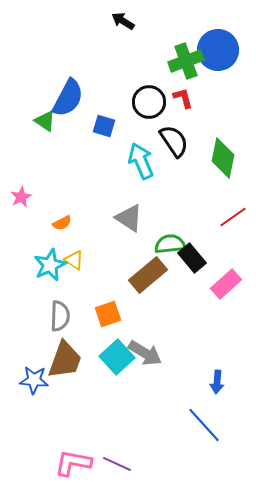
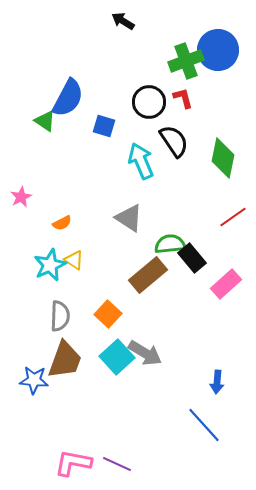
orange square: rotated 28 degrees counterclockwise
